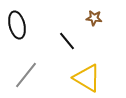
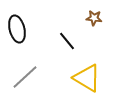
black ellipse: moved 4 px down
gray line: moved 1 px left, 2 px down; rotated 8 degrees clockwise
